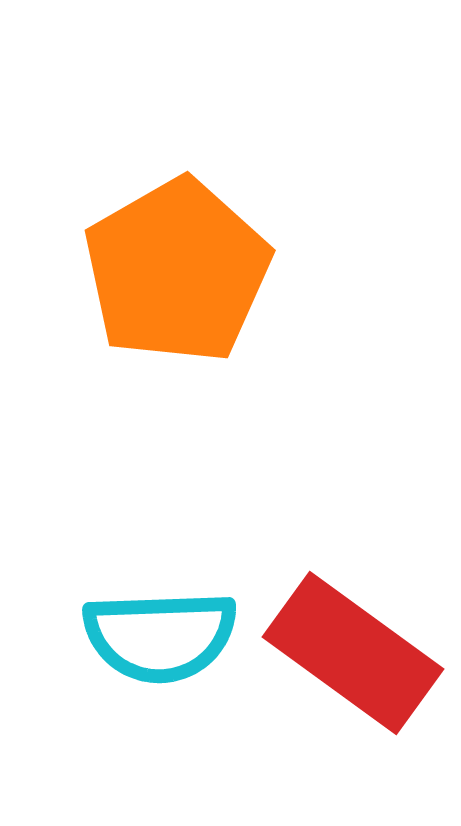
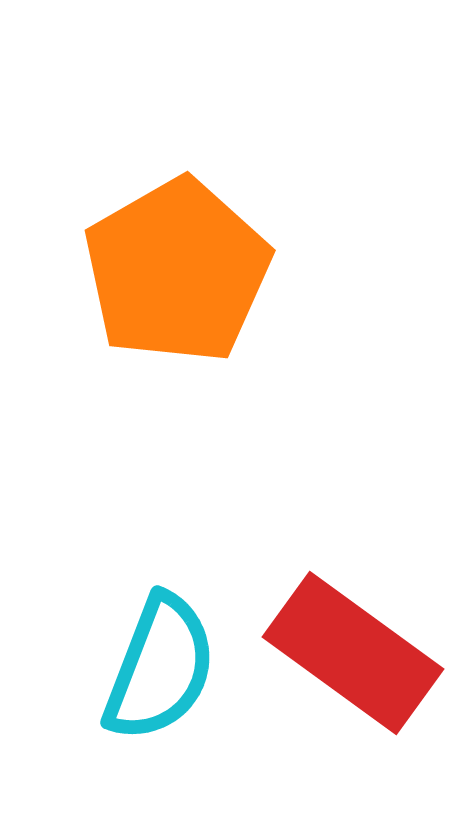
cyan semicircle: moved 32 px down; rotated 67 degrees counterclockwise
